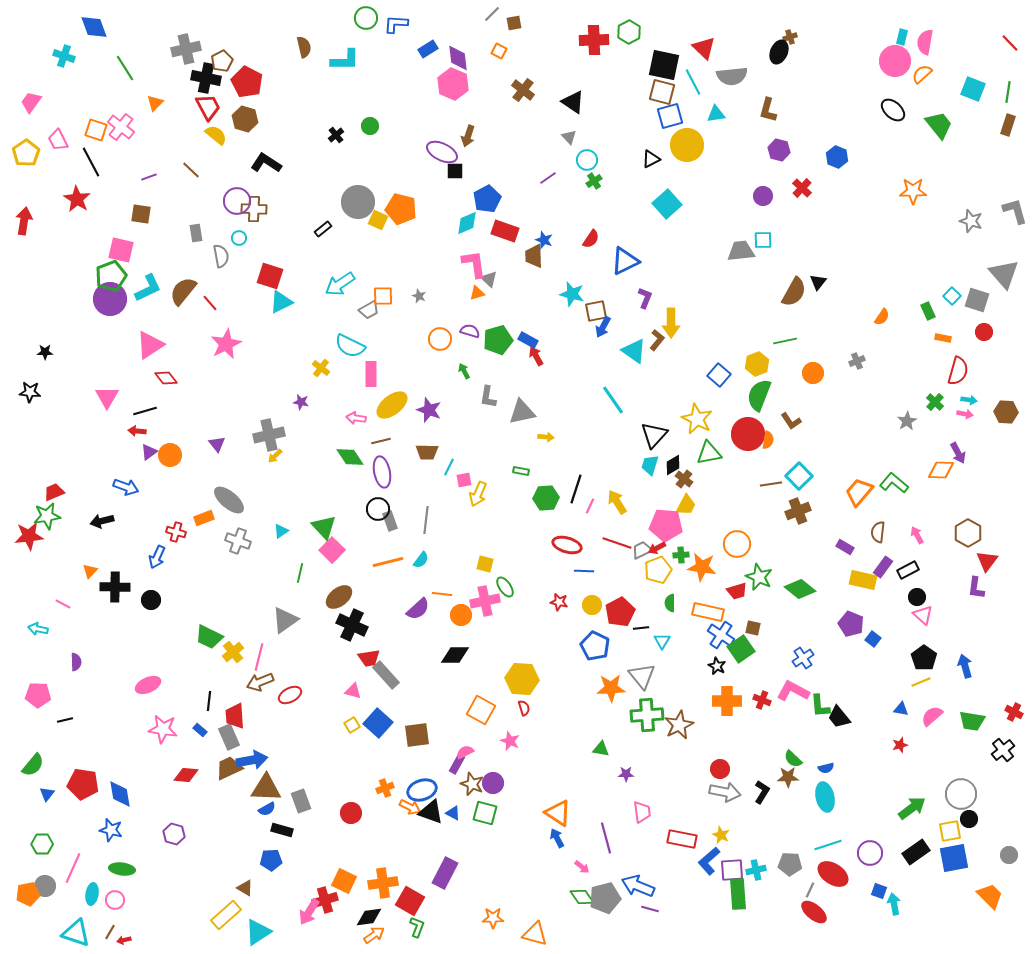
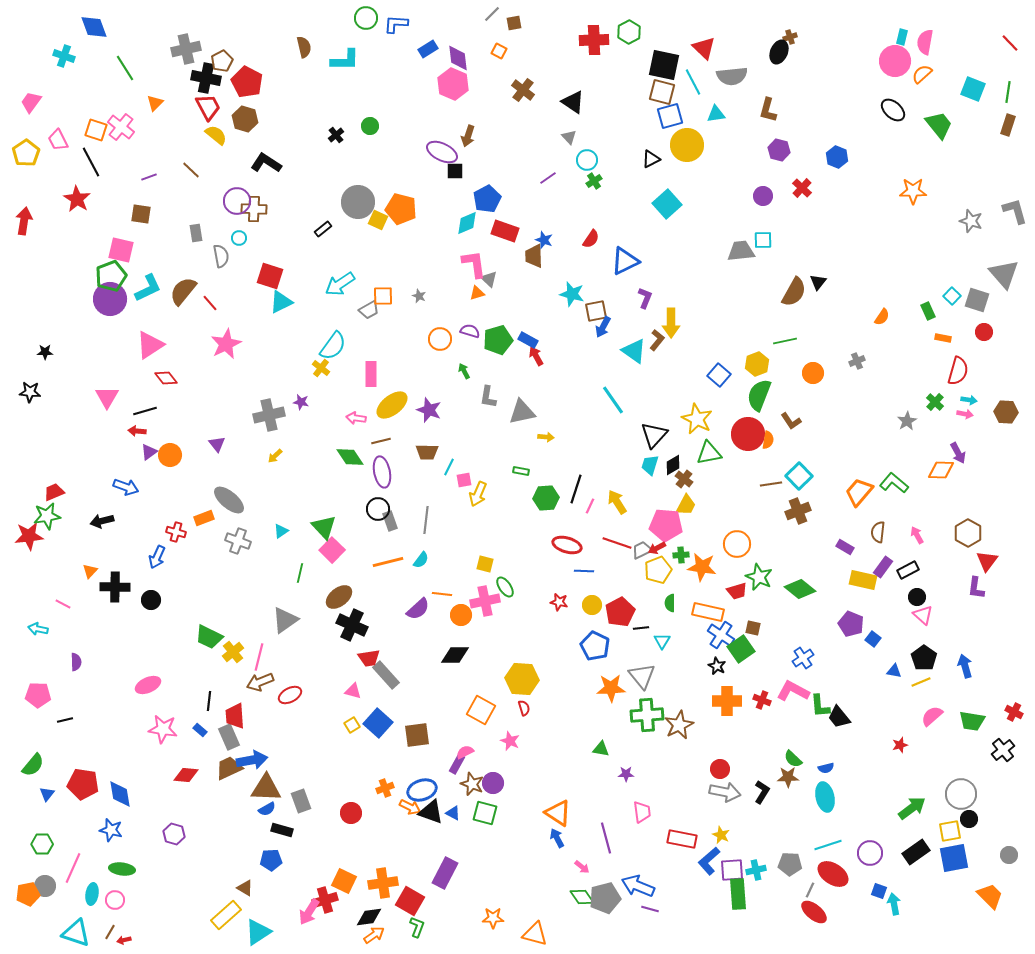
cyan semicircle at (350, 346): moved 17 px left; rotated 80 degrees counterclockwise
gray cross at (269, 435): moved 20 px up
blue triangle at (901, 709): moved 7 px left, 38 px up
